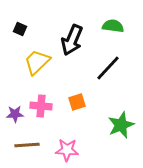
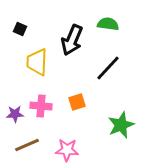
green semicircle: moved 5 px left, 2 px up
yellow trapezoid: rotated 44 degrees counterclockwise
brown line: rotated 20 degrees counterclockwise
